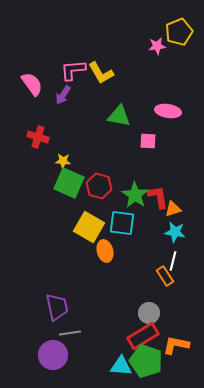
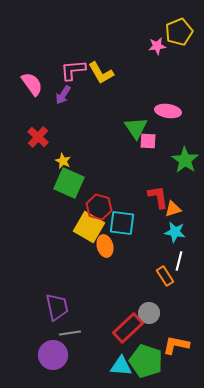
green triangle: moved 17 px right, 12 px down; rotated 45 degrees clockwise
red cross: rotated 25 degrees clockwise
yellow star: rotated 21 degrees clockwise
red hexagon: moved 21 px down
green star: moved 50 px right, 35 px up
orange ellipse: moved 5 px up
white line: moved 6 px right
red rectangle: moved 15 px left, 8 px up; rotated 12 degrees counterclockwise
